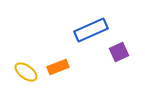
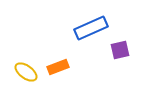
blue rectangle: moved 2 px up
purple square: moved 1 px right, 2 px up; rotated 12 degrees clockwise
